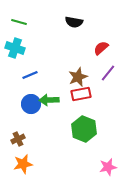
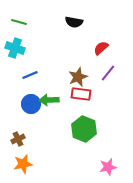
red rectangle: rotated 18 degrees clockwise
